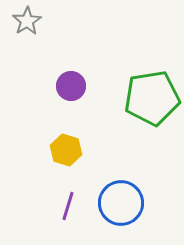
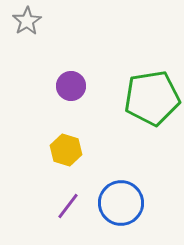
purple line: rotated 20 degrees clockwise
